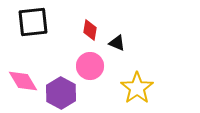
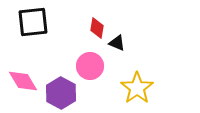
red diamond: moved 7 px right, 2 px up
